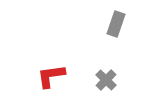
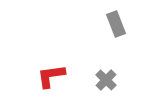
gray rectangle: rotated 40 degrees counterclockwise
